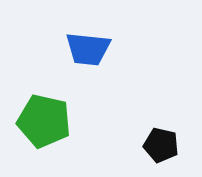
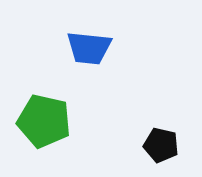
blue trapezoid: moved 1 px right, 1 px up
